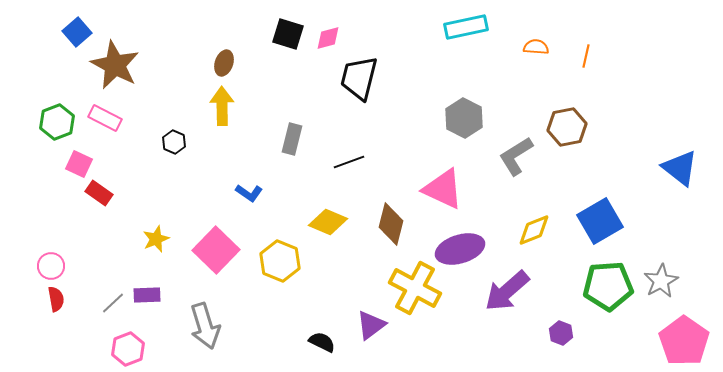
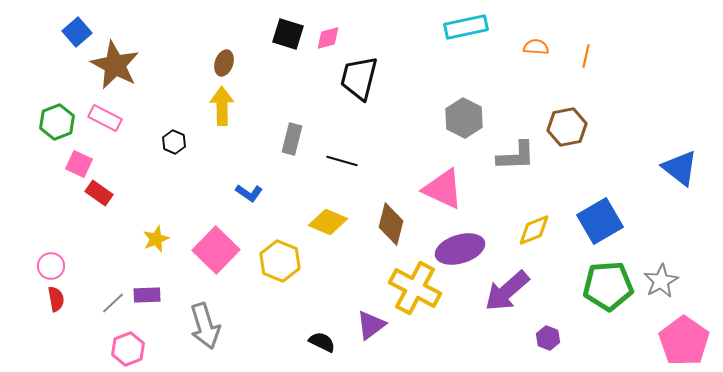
gray L-shape at (516, 156): rotated 150 degrees counterclockwise
black line at (349, 162): moved 7 px left, 1 px up; rotated 36 degrees clockwise
purple hexagon at (561, 333): moved 13 px left, 5 px down
